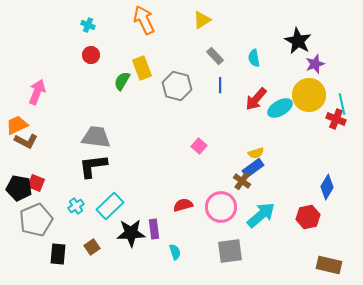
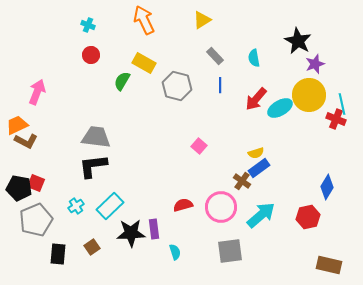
yellow rectangle at (142, 68): moved 2 px right, 5 px up; rotated 40 degrees counterclockwise
blue rectangle at (253, 168): moved 6 px right
